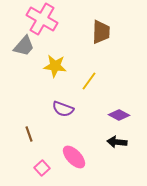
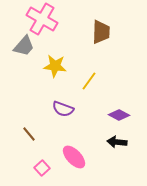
brown line: rotated 21 degrees counterclockwise
